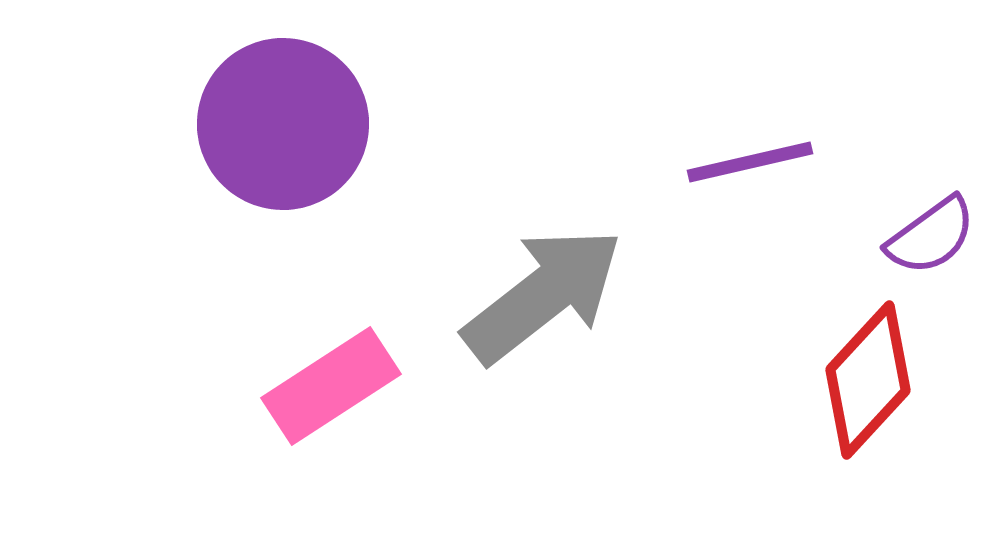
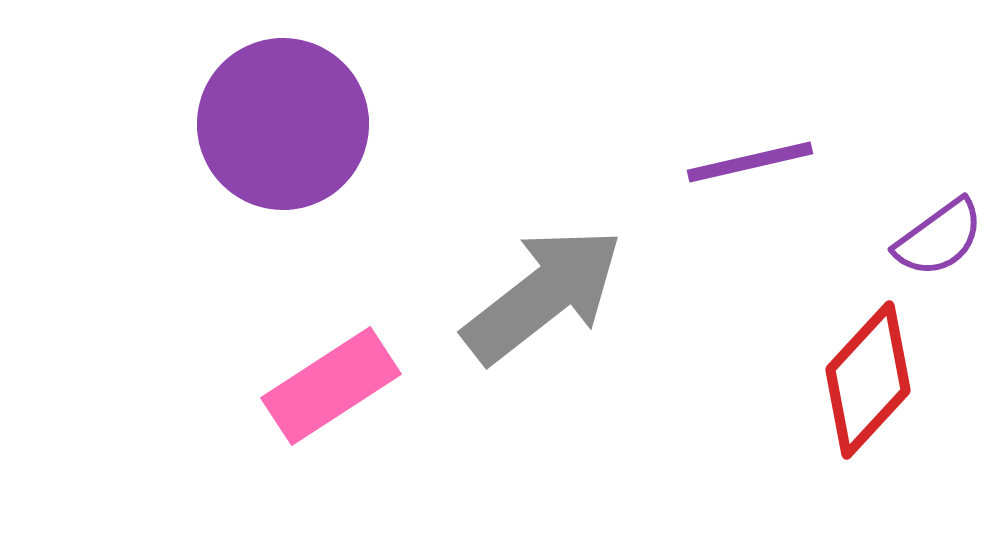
purple semicircle: moved 8 px right, 2 px down
